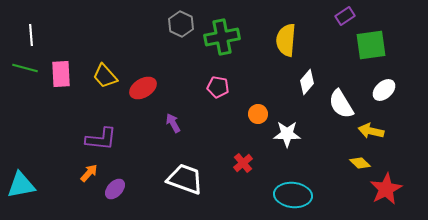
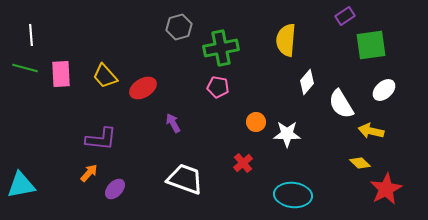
gray hexagon: moved 2 px left, 3 px down; rotated 20 degrees clockwise
green cross: moved 1 px left, 11 px down
orange circle: moved 2 px left, 8 px down
